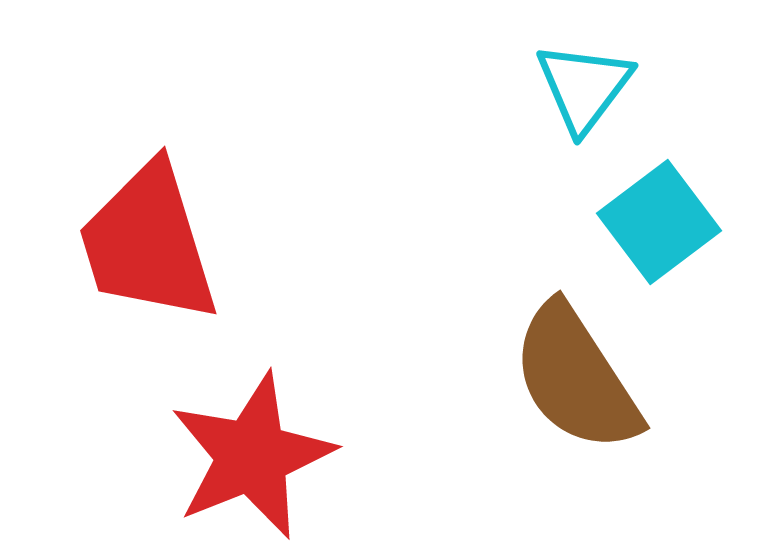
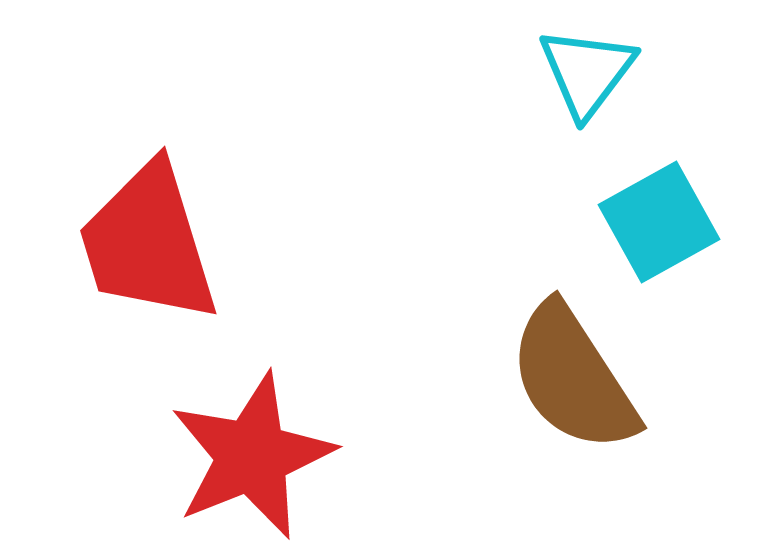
cyan triangle: moved 3 px right, 15 px up
cyan square: rotated 8 degrees clockwise
brown semicircle: moved 3 px left
